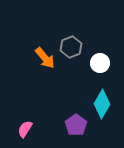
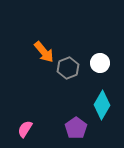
gray hexagon: moved 3 px left, 21 px down
orange arrow: moved 1 px left, 6 px up
cyan diamond: moved 1 px down
purple pentagon: moved 3 px down
